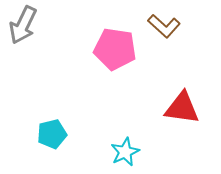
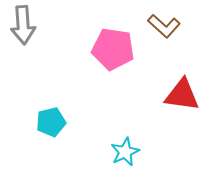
gray arrow: rotated 30 degrees counterclockwise
pink pentagon: moved 2 px left
red triangle: moved 13 px up
cyan pentagon: moved 1 px left, 12 px up
